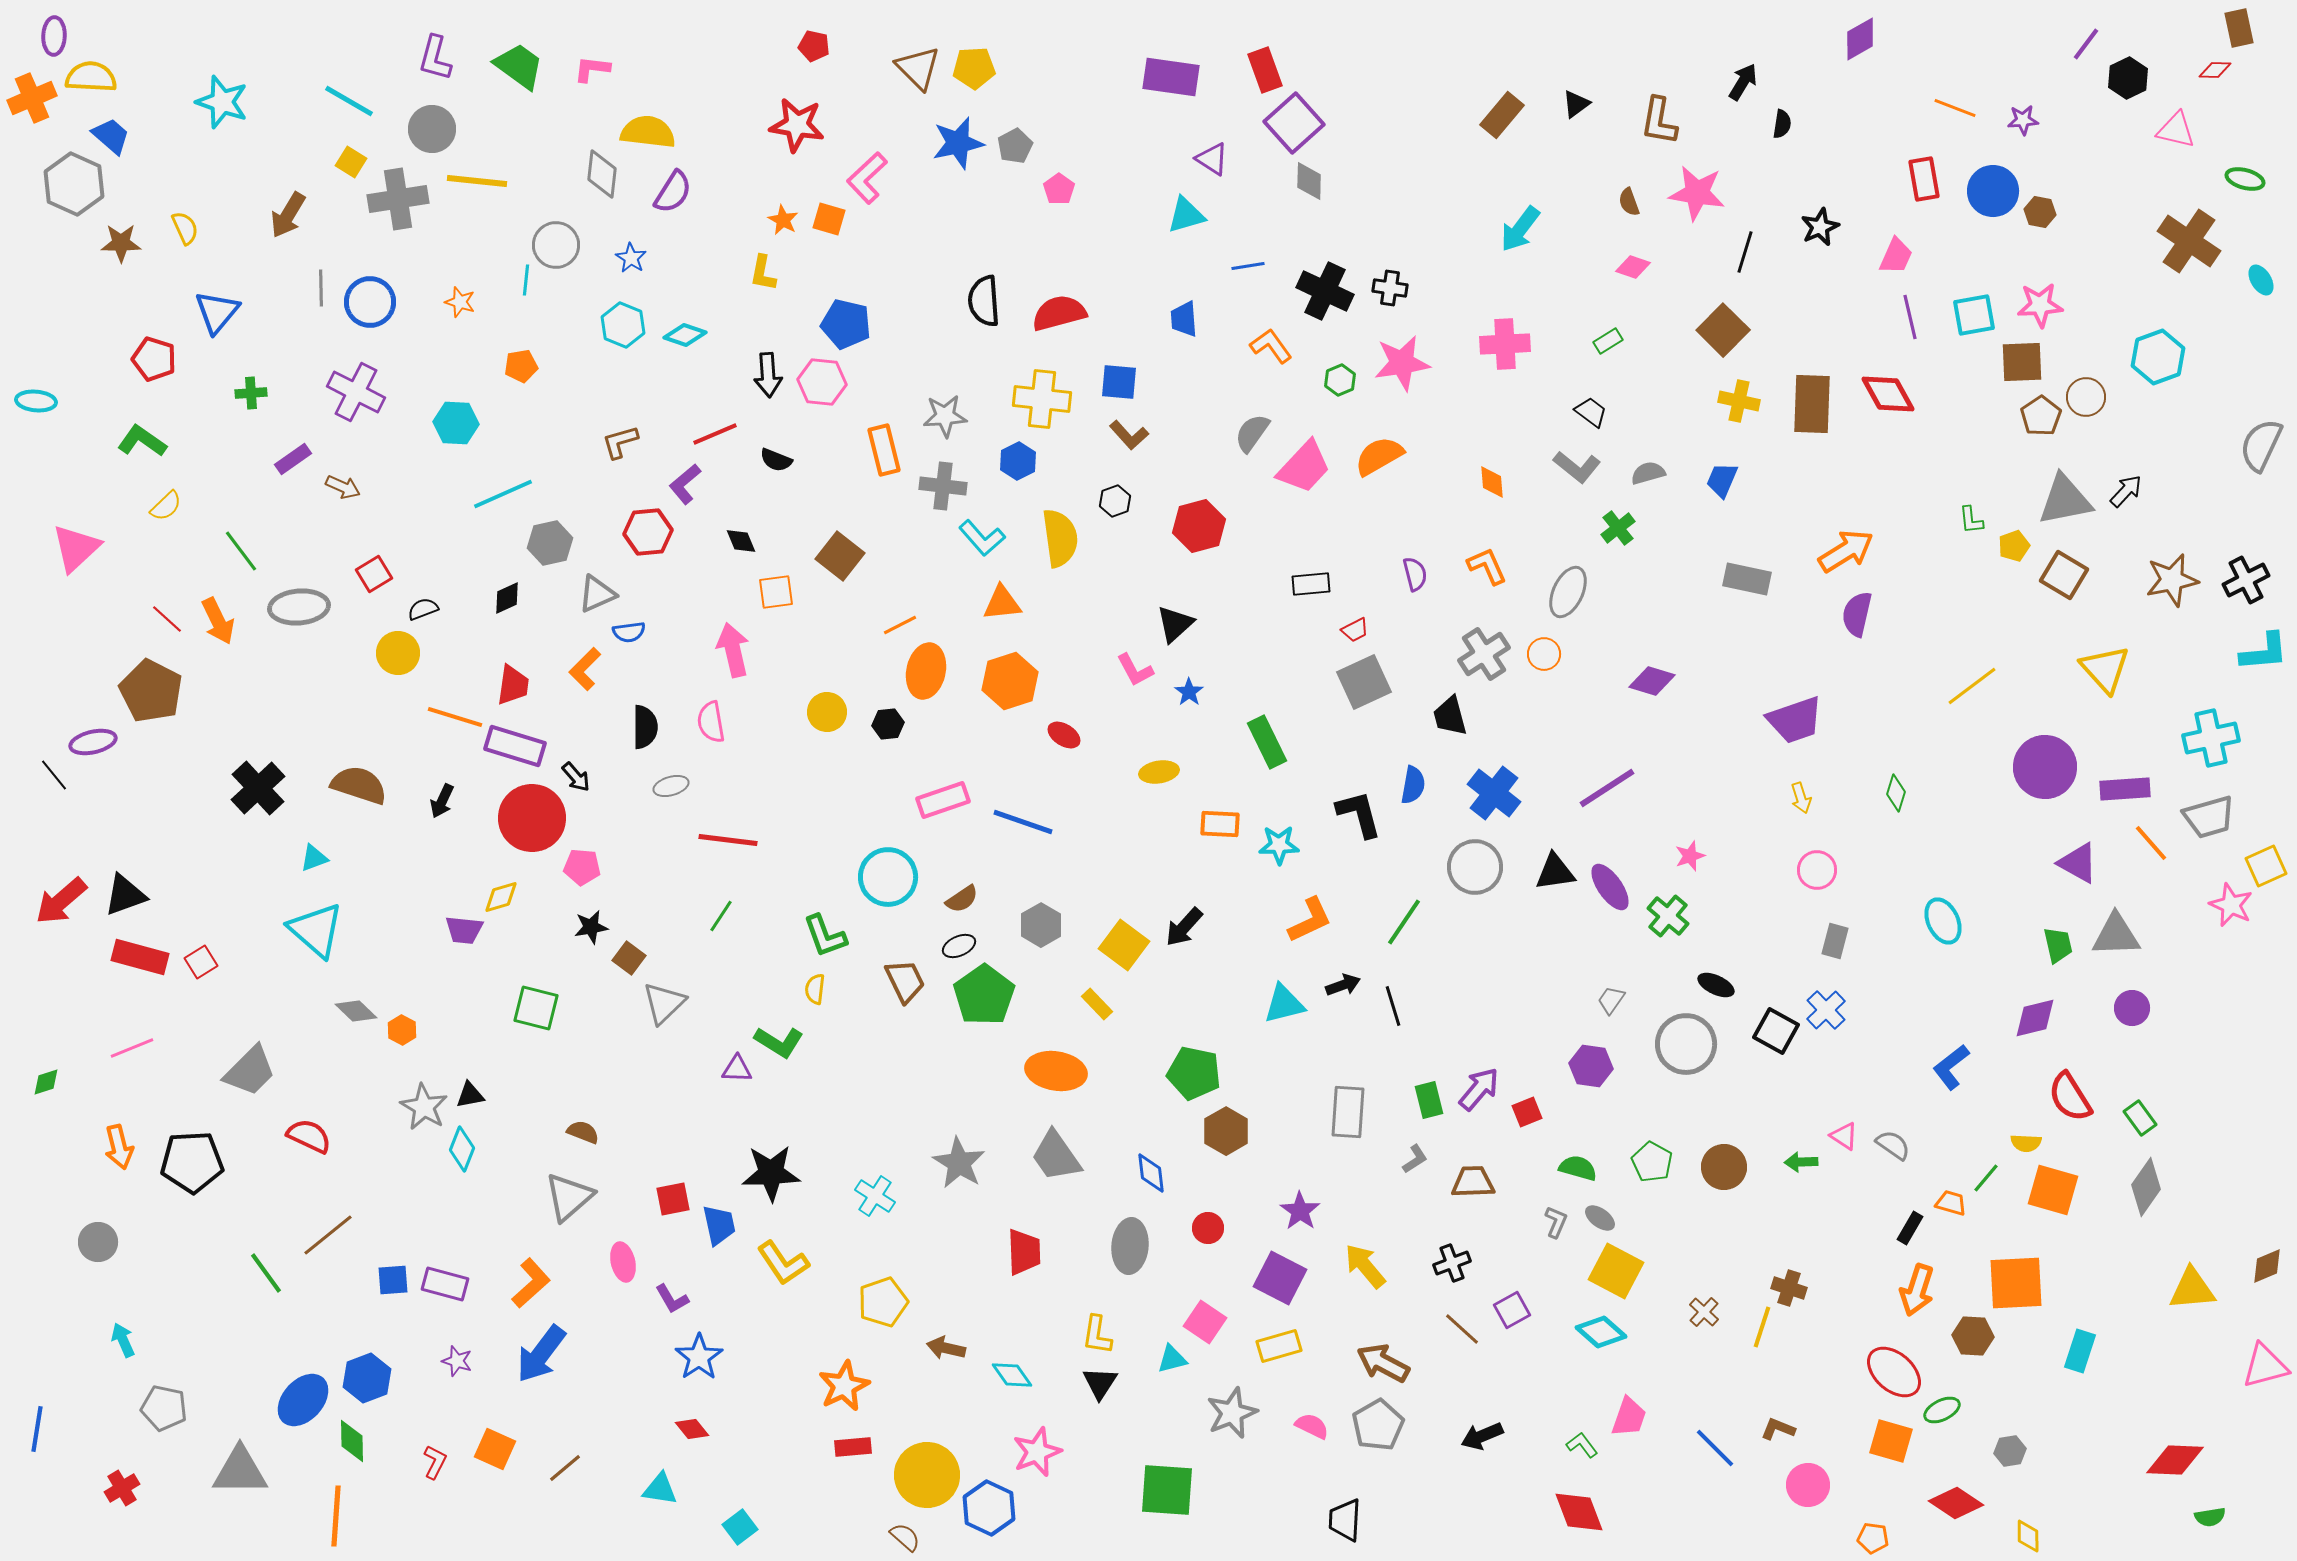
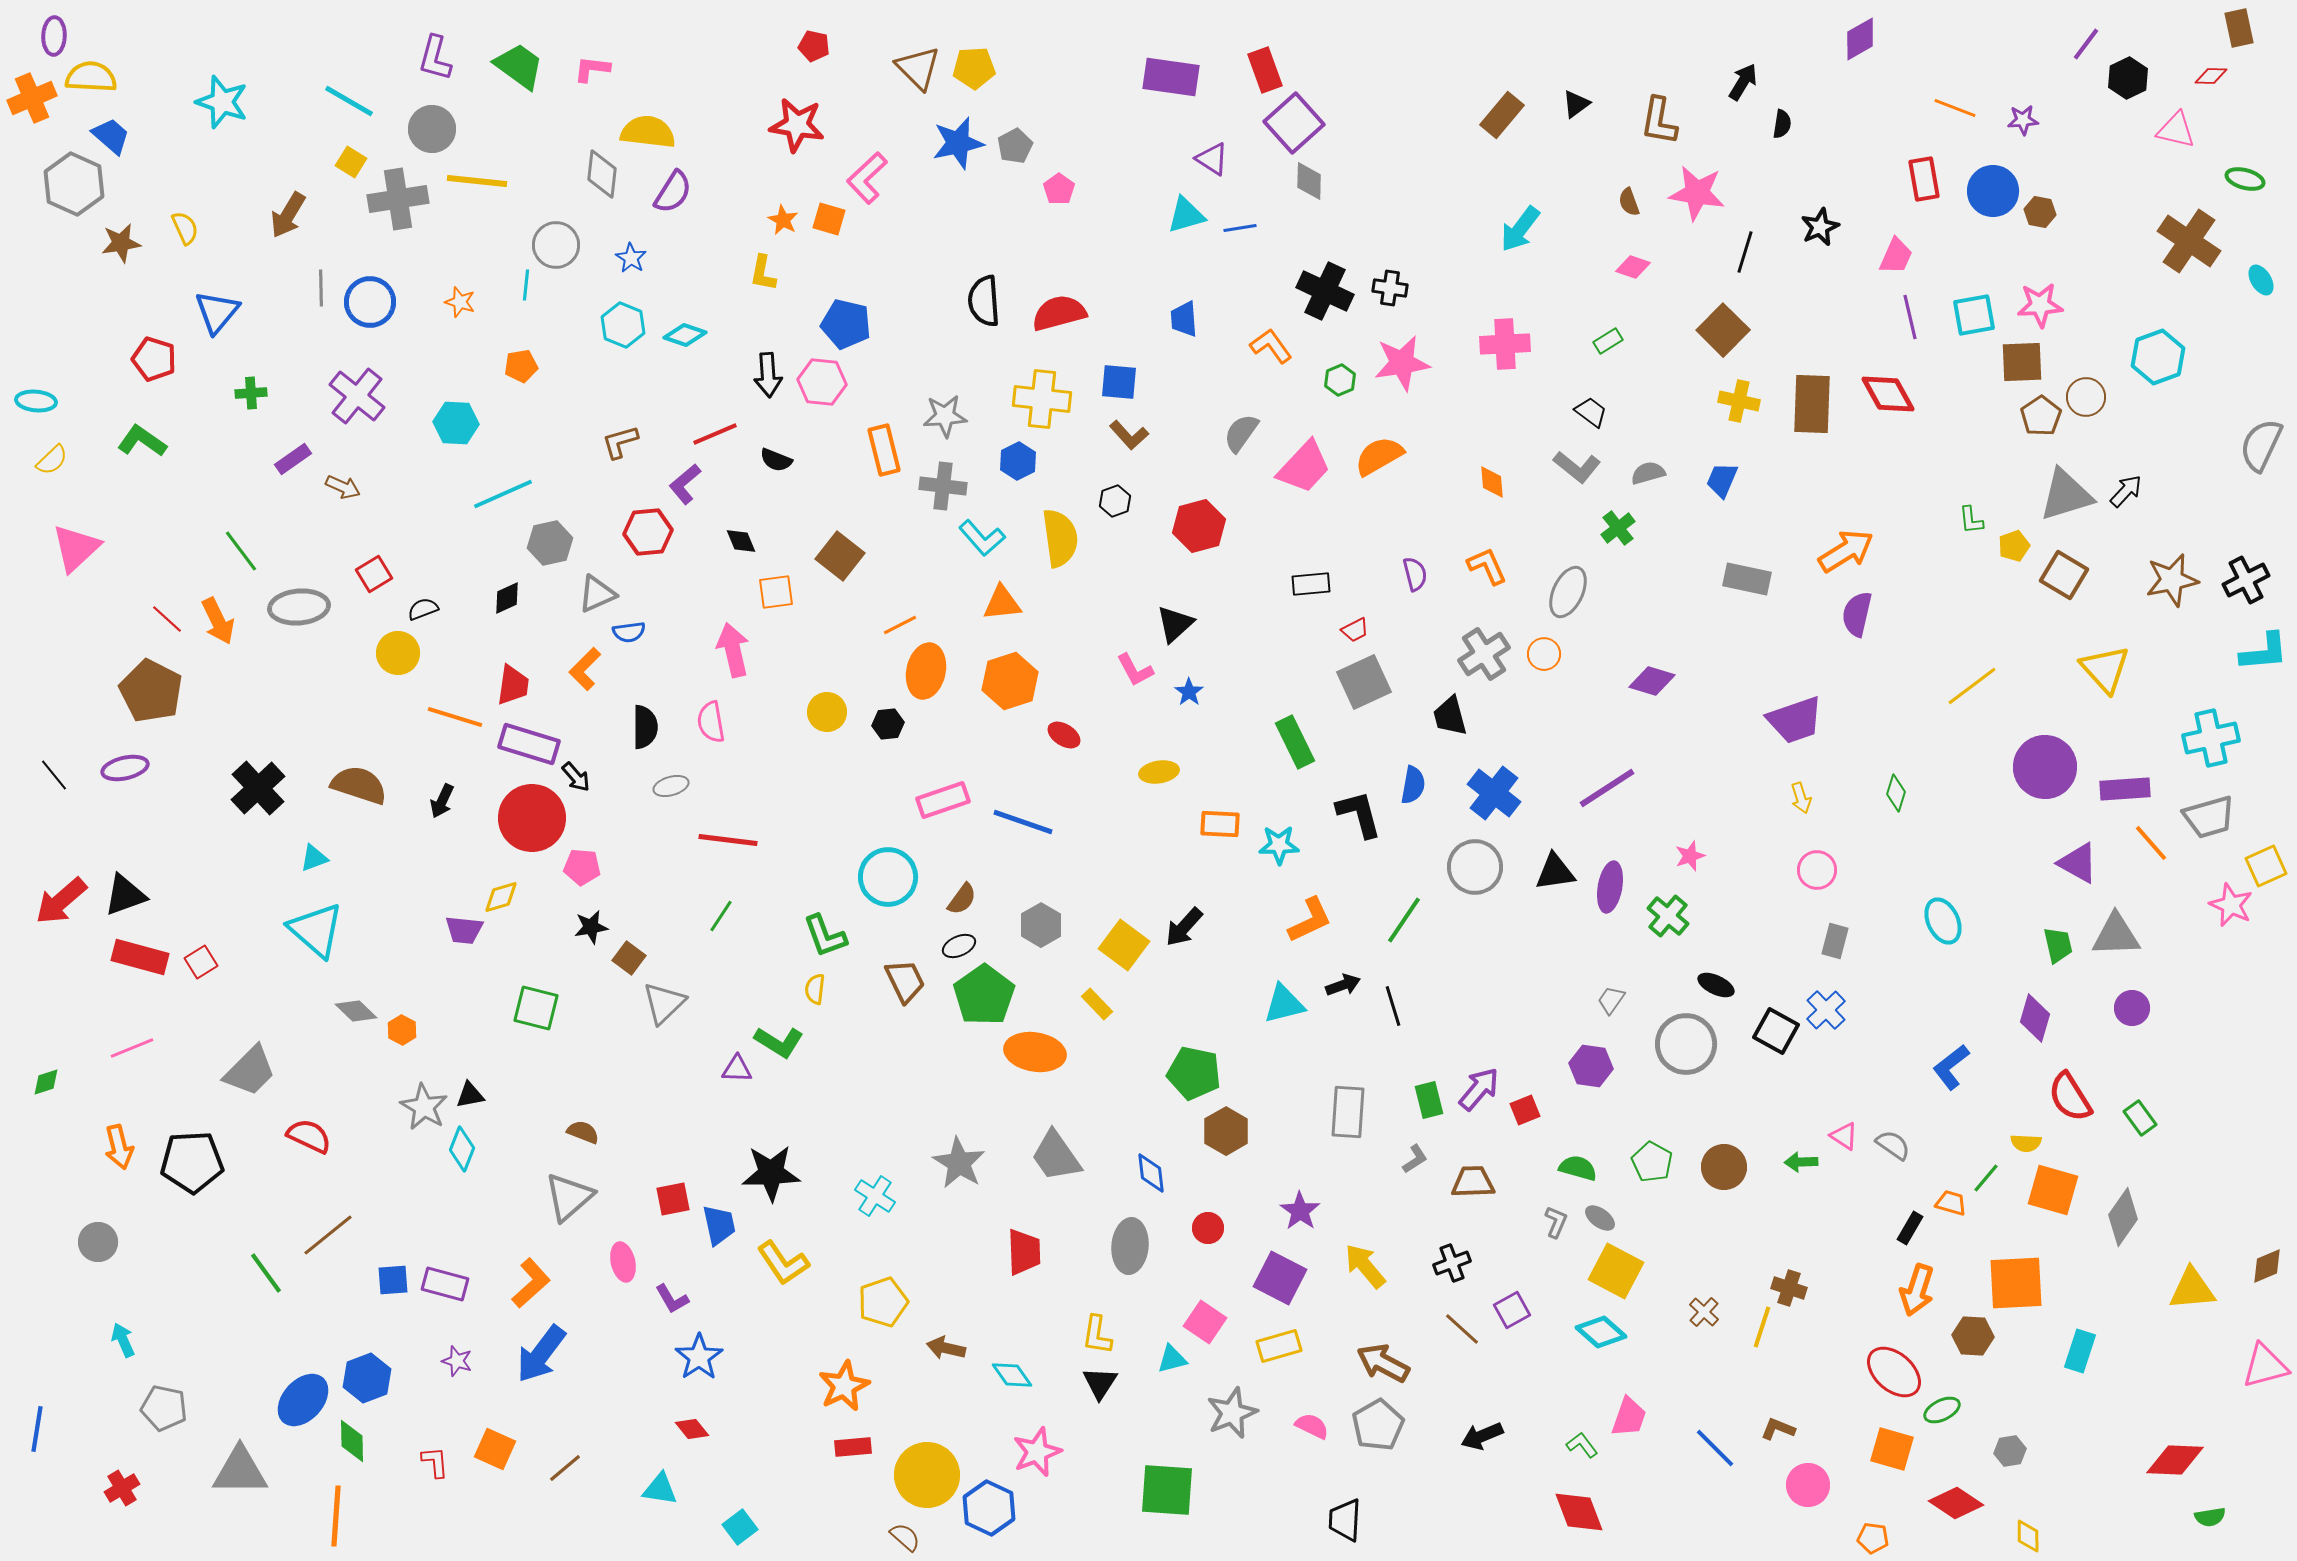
red diamond at (2215, 70): moved 4 px left, 6 px down
brown star at (121, 243): rotated 9 degrees counterclockwise
blue line at (1248, 266): moved 8 px left, 38 px up
cyan line at (526, 280): moved 5 px down
purple cross at (356, 392): moved 1 px right, 4 px down; rotated 12 degrees clockwise
gray semicircle at (1252, 433): moved 11 px left
gray triangle at (2065, 500): moved 1 px right, 5 px up; rotated 6 degrees counterclockwise
yellow semicircle at (166, 506): moved 114 px left, 46 px up
purple ellipse at (93, 742): moved 32 px right, 26 px down
green rectangle at (1267, 742): moved 28 px right
purple rectangle at (515, 746): moved 14 px right, 2 px up
purple ellipse at (1610, 887): rotated 45 degrees clockwise
brown semicircle at (962, 899): rotated 20 degrees counterclockwise
green line at (1404, 922): moved 2 px up
purple diamond at (2035, 1018): rotated 60 degrees counterclockwise
orange ellipse at (1056, 1071): moved 21 px left, 19 px up
red square at (1527, 1112): moved 2 px left, 2 px up
gray diamond at (2146, 1187): moved 23 px left, 30 px down
orange square at (1891, 1441): moved 1 px right, 8 px down
red L-shape at (435, 1462): rotated 32 degrees counterclockwise
